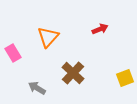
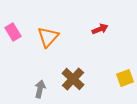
pink rectangle: moved 21 px up
brown cross: moved 6 px down
gray arrow: moved 3 px right, 1 px down; rotated 72 degrees clockwise
